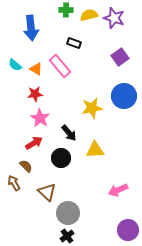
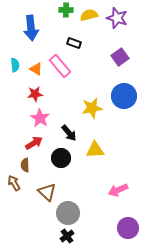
purple star: moved 3 px right
cyan semicircle: rotated 136 degrees counterclockwise
brown semicircle: moved 1 px left, 1 px up; rotated 136 degrees counterclockwise
purple circle: moved 2 px up
